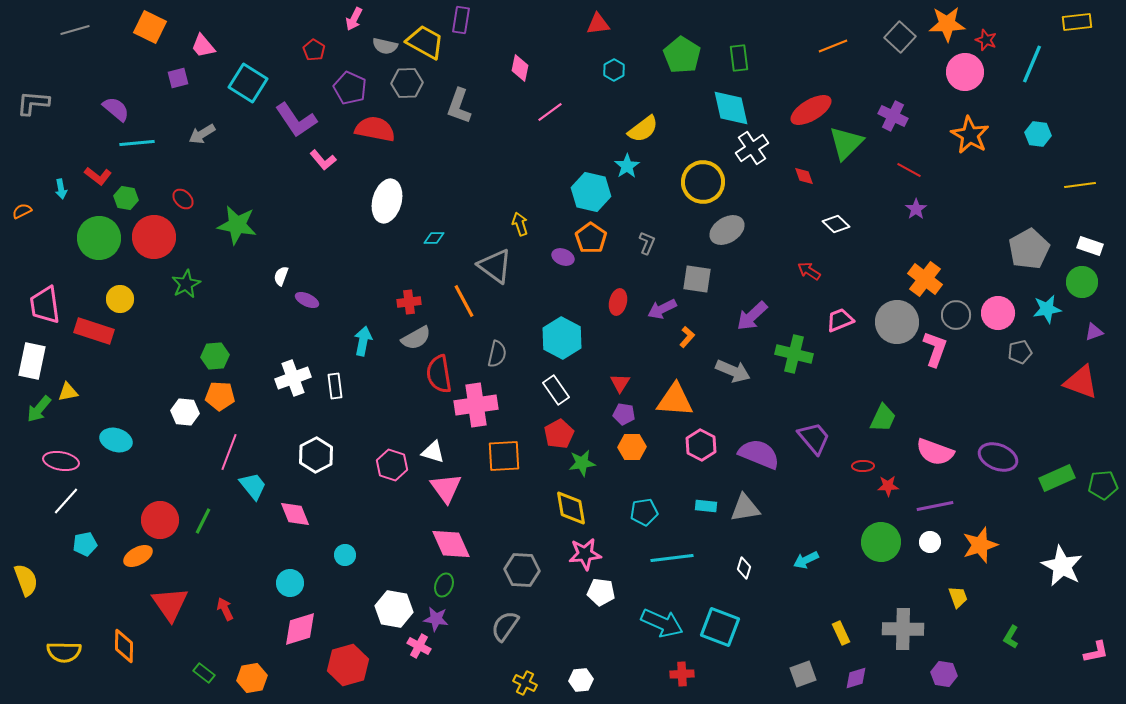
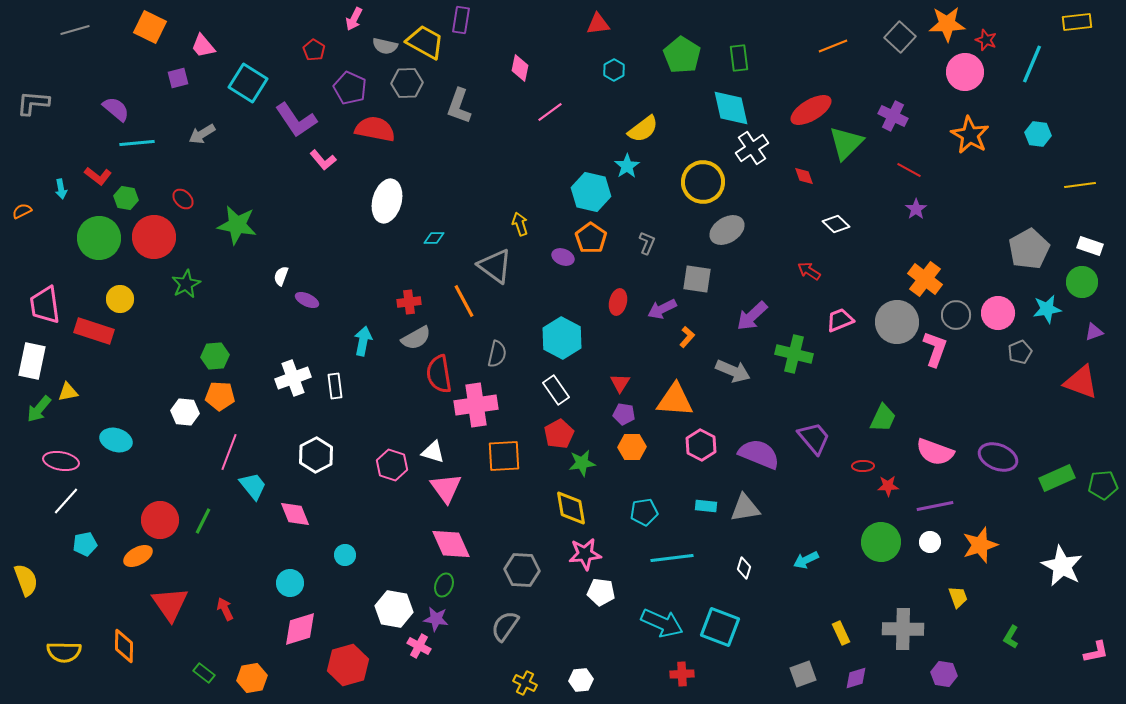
gray pentagon at (1020, 352): rotated 10 degrees counterclockwise
